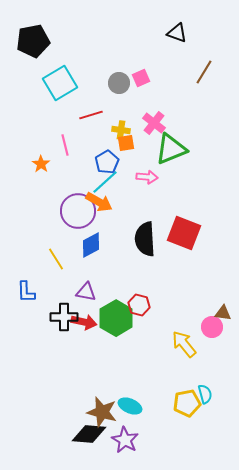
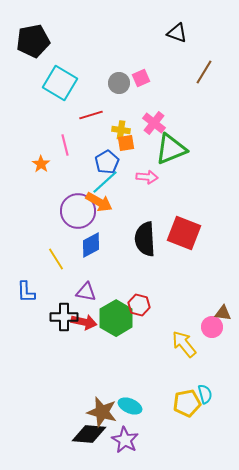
cyan square: rotated 28 degrees counterclockwise
